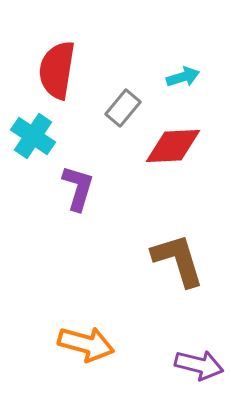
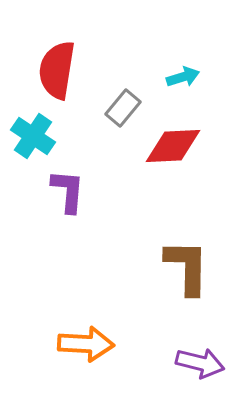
purple L-shape: moved 10 px left, 3 px down; rotated 12 degrees counterclockwise
brown L-shape: moved 9 px right, 7 px down; rotated 18 degrees clockwise
orange arrow: rotated 12 degrees counterclockwise
purple arrow: moved 1 px right, 2 px up
